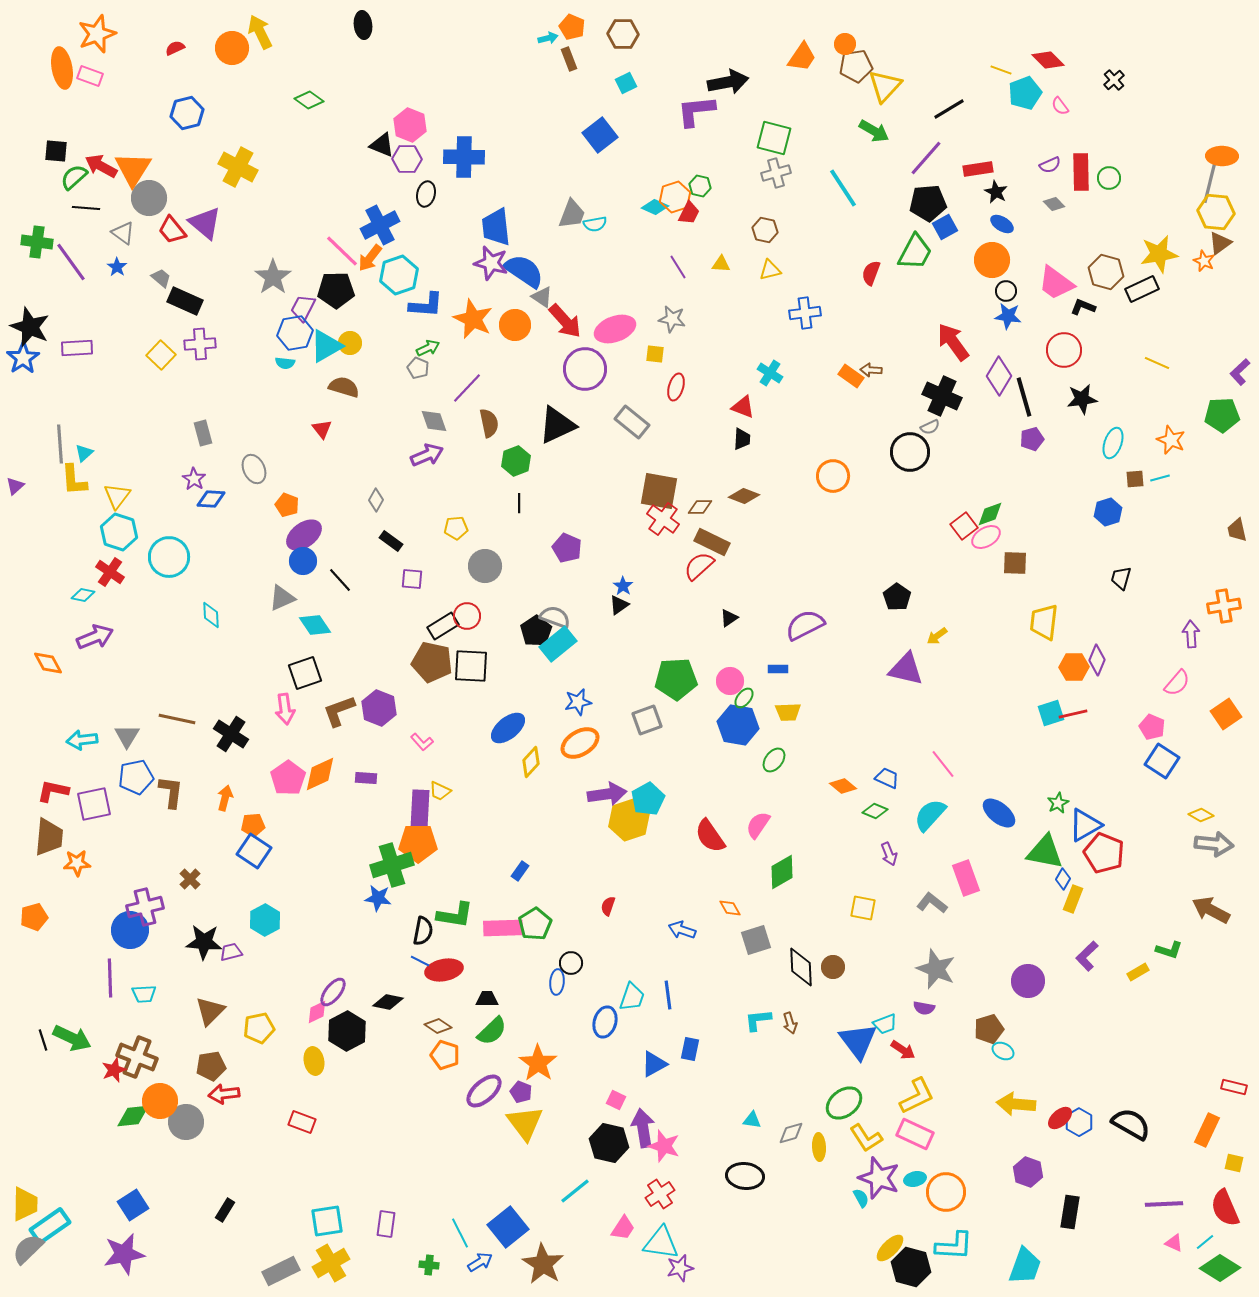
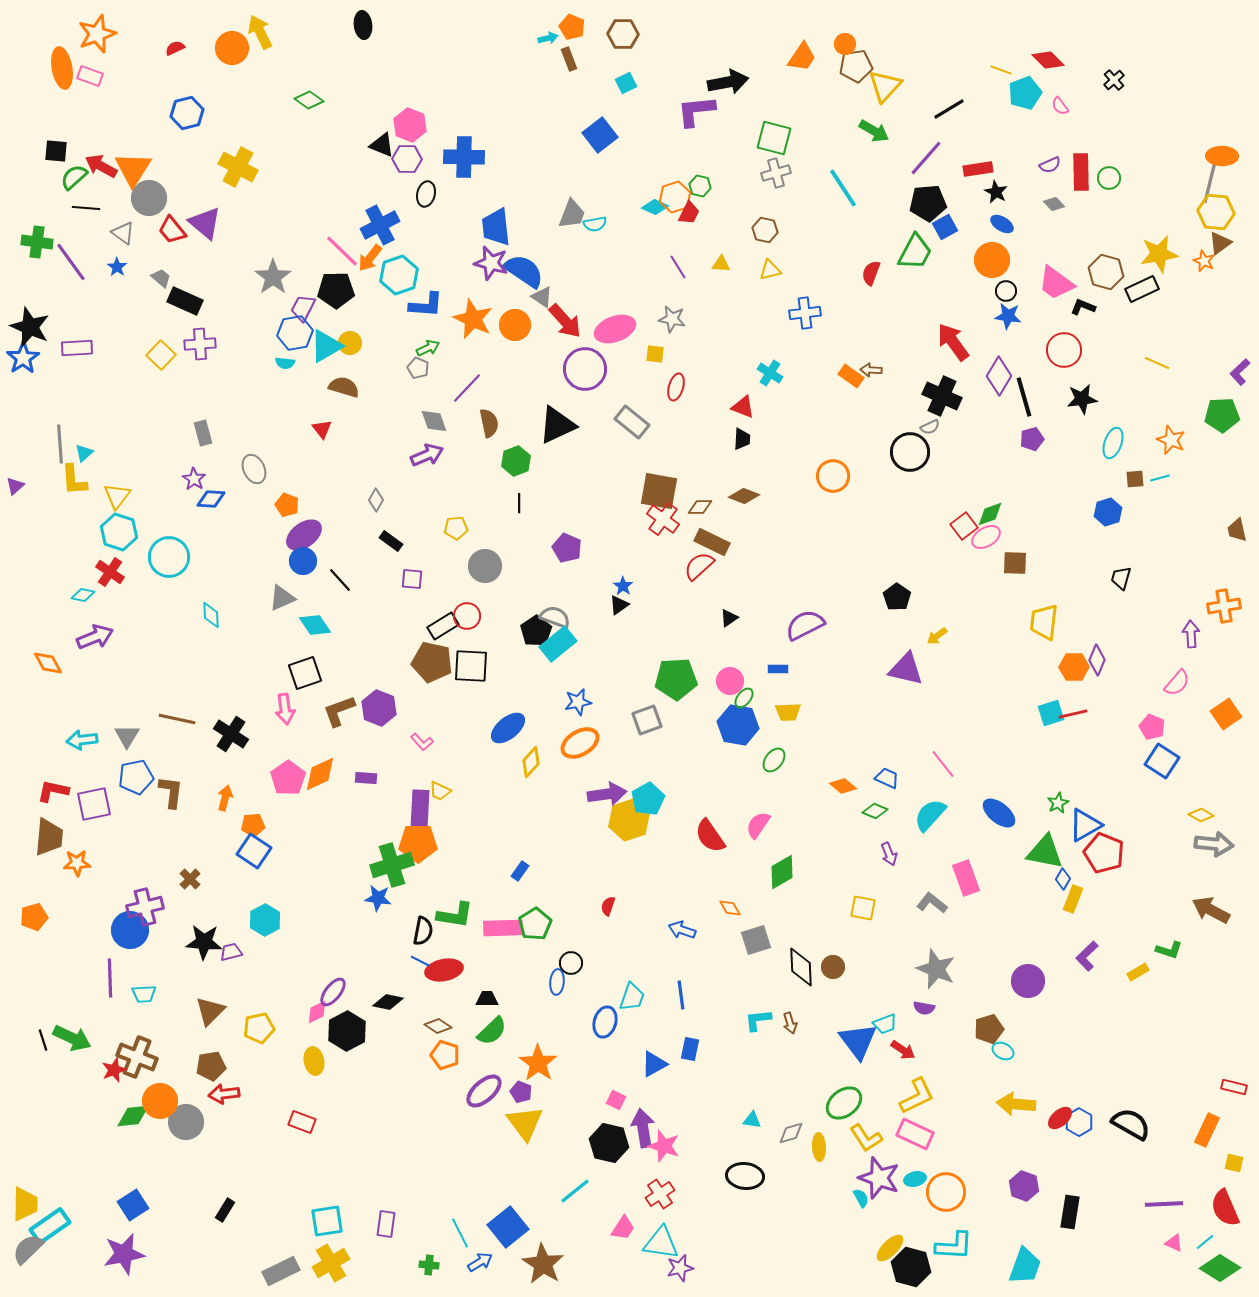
blue line at (668, 995): moved 13 px right
purple hexagon at (1028, 1172): moved 4 px left, 14 px down
